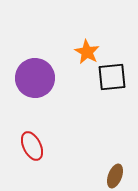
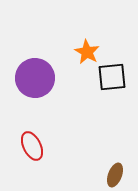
brown ellipse: moved 1 px up
